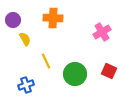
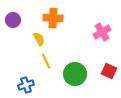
yellow semicircle: moved 14 px right
